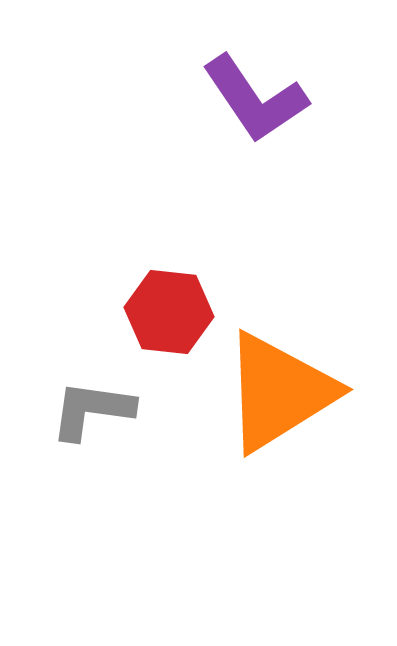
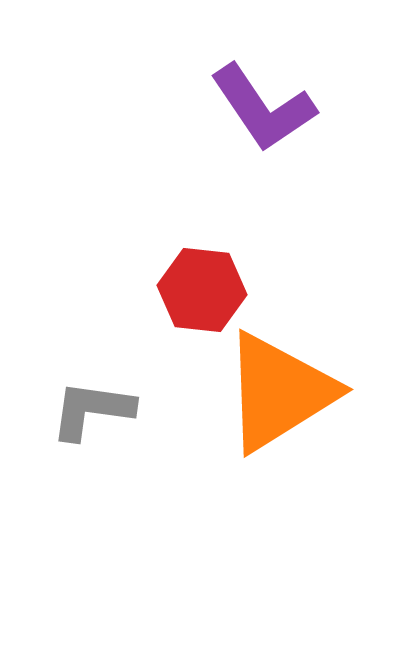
purple L-shape: moved 8 px right, 9 px down
red hexagon: moved 33 px right, 22 px up
